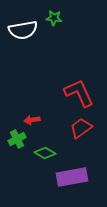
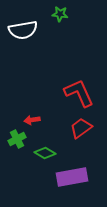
green star: moved 6 px right, 4 px up
